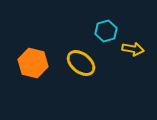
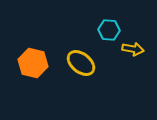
cyan hexagon: moved 3 px right, 1 px up; rotated 20 degrees clockwise
